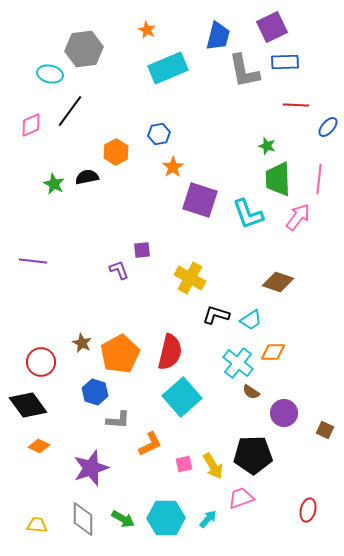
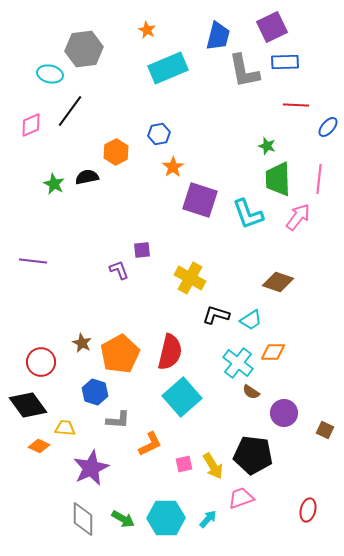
black pentagon at (253, 455): rotated 9 degrees clockwise
purple star at (91, 468): rotated 6 degrees counterclockwise
yellow trapezoid at (37, 525): moved 28 px right, 97 px up
